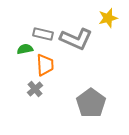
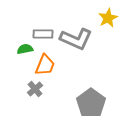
yellow star: rotated 12 degrees counterclockwise
gray rectangle: rotated 12 degrees counterclockwise
orange trapezoid: rotated 25 degrees clockwise
